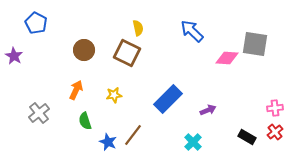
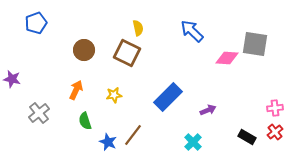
blue pentagon: rotated 25 degrees clockwise
purple star: moved 2 px left, 23 px down; rotated 18 degrees counterclockwise
blue rectangle: moved 2 px up
